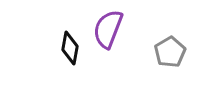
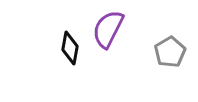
purple semicircle: rotated 6 degrees clockwise
